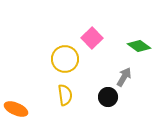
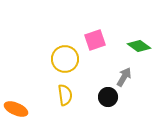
pink square: moved 3 px right, 2 px down; rotated 25 degrees clockwise
